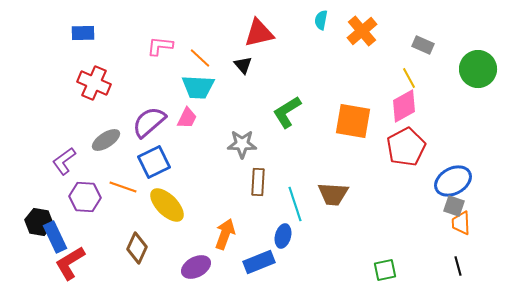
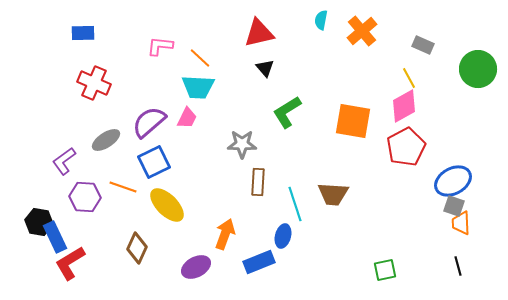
black triangle at (243, 65): moved 22 px right, 3 px down
